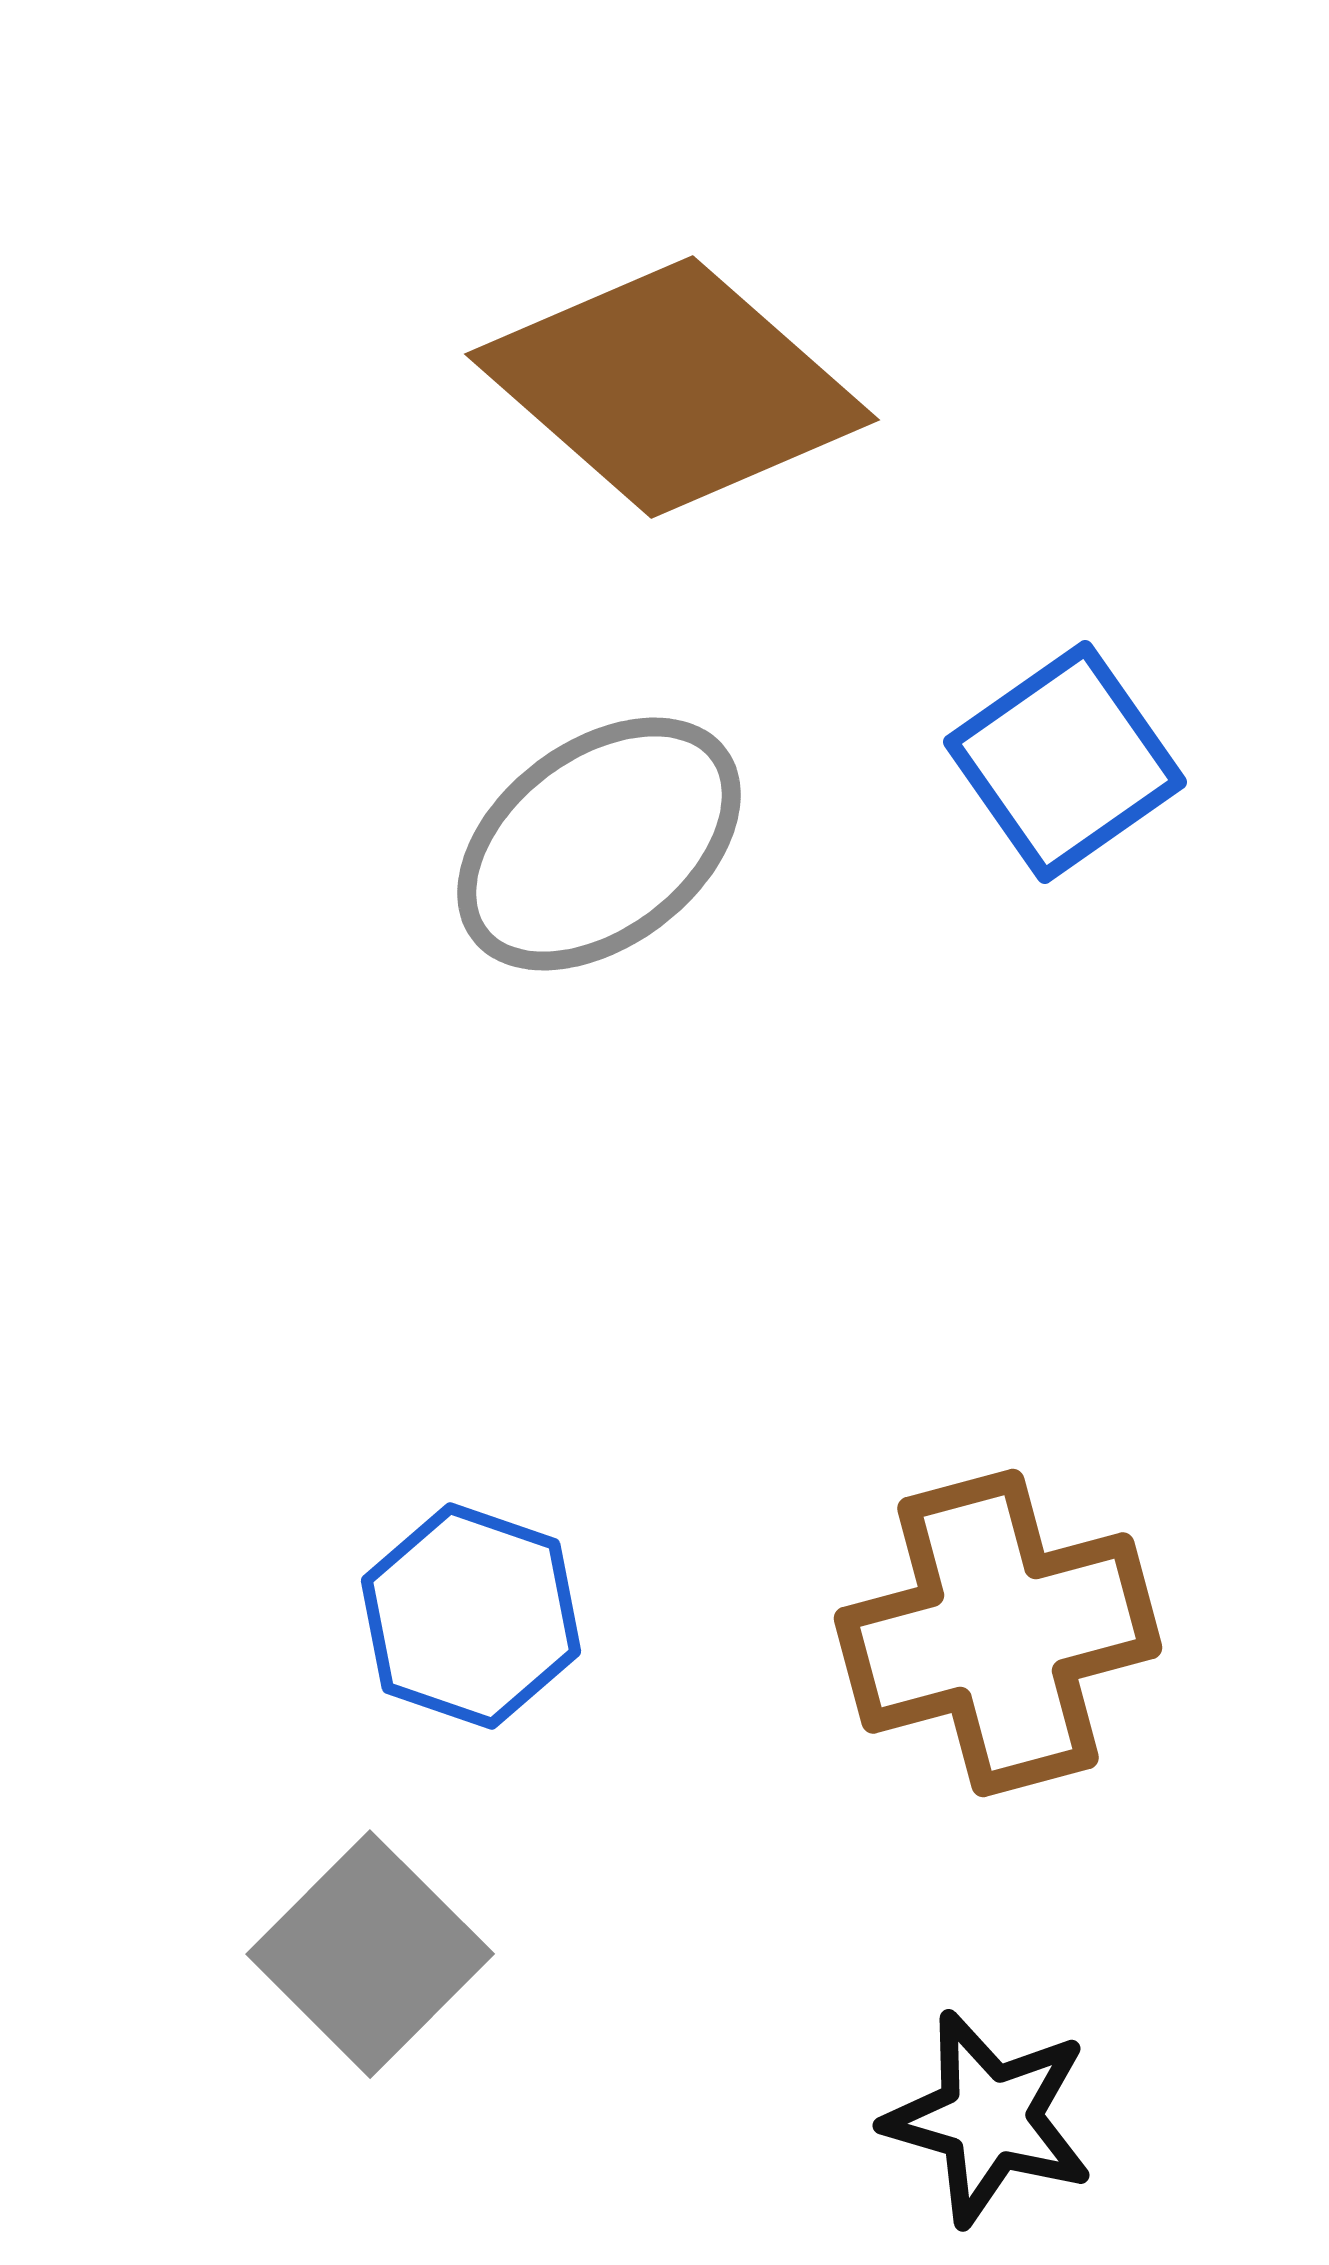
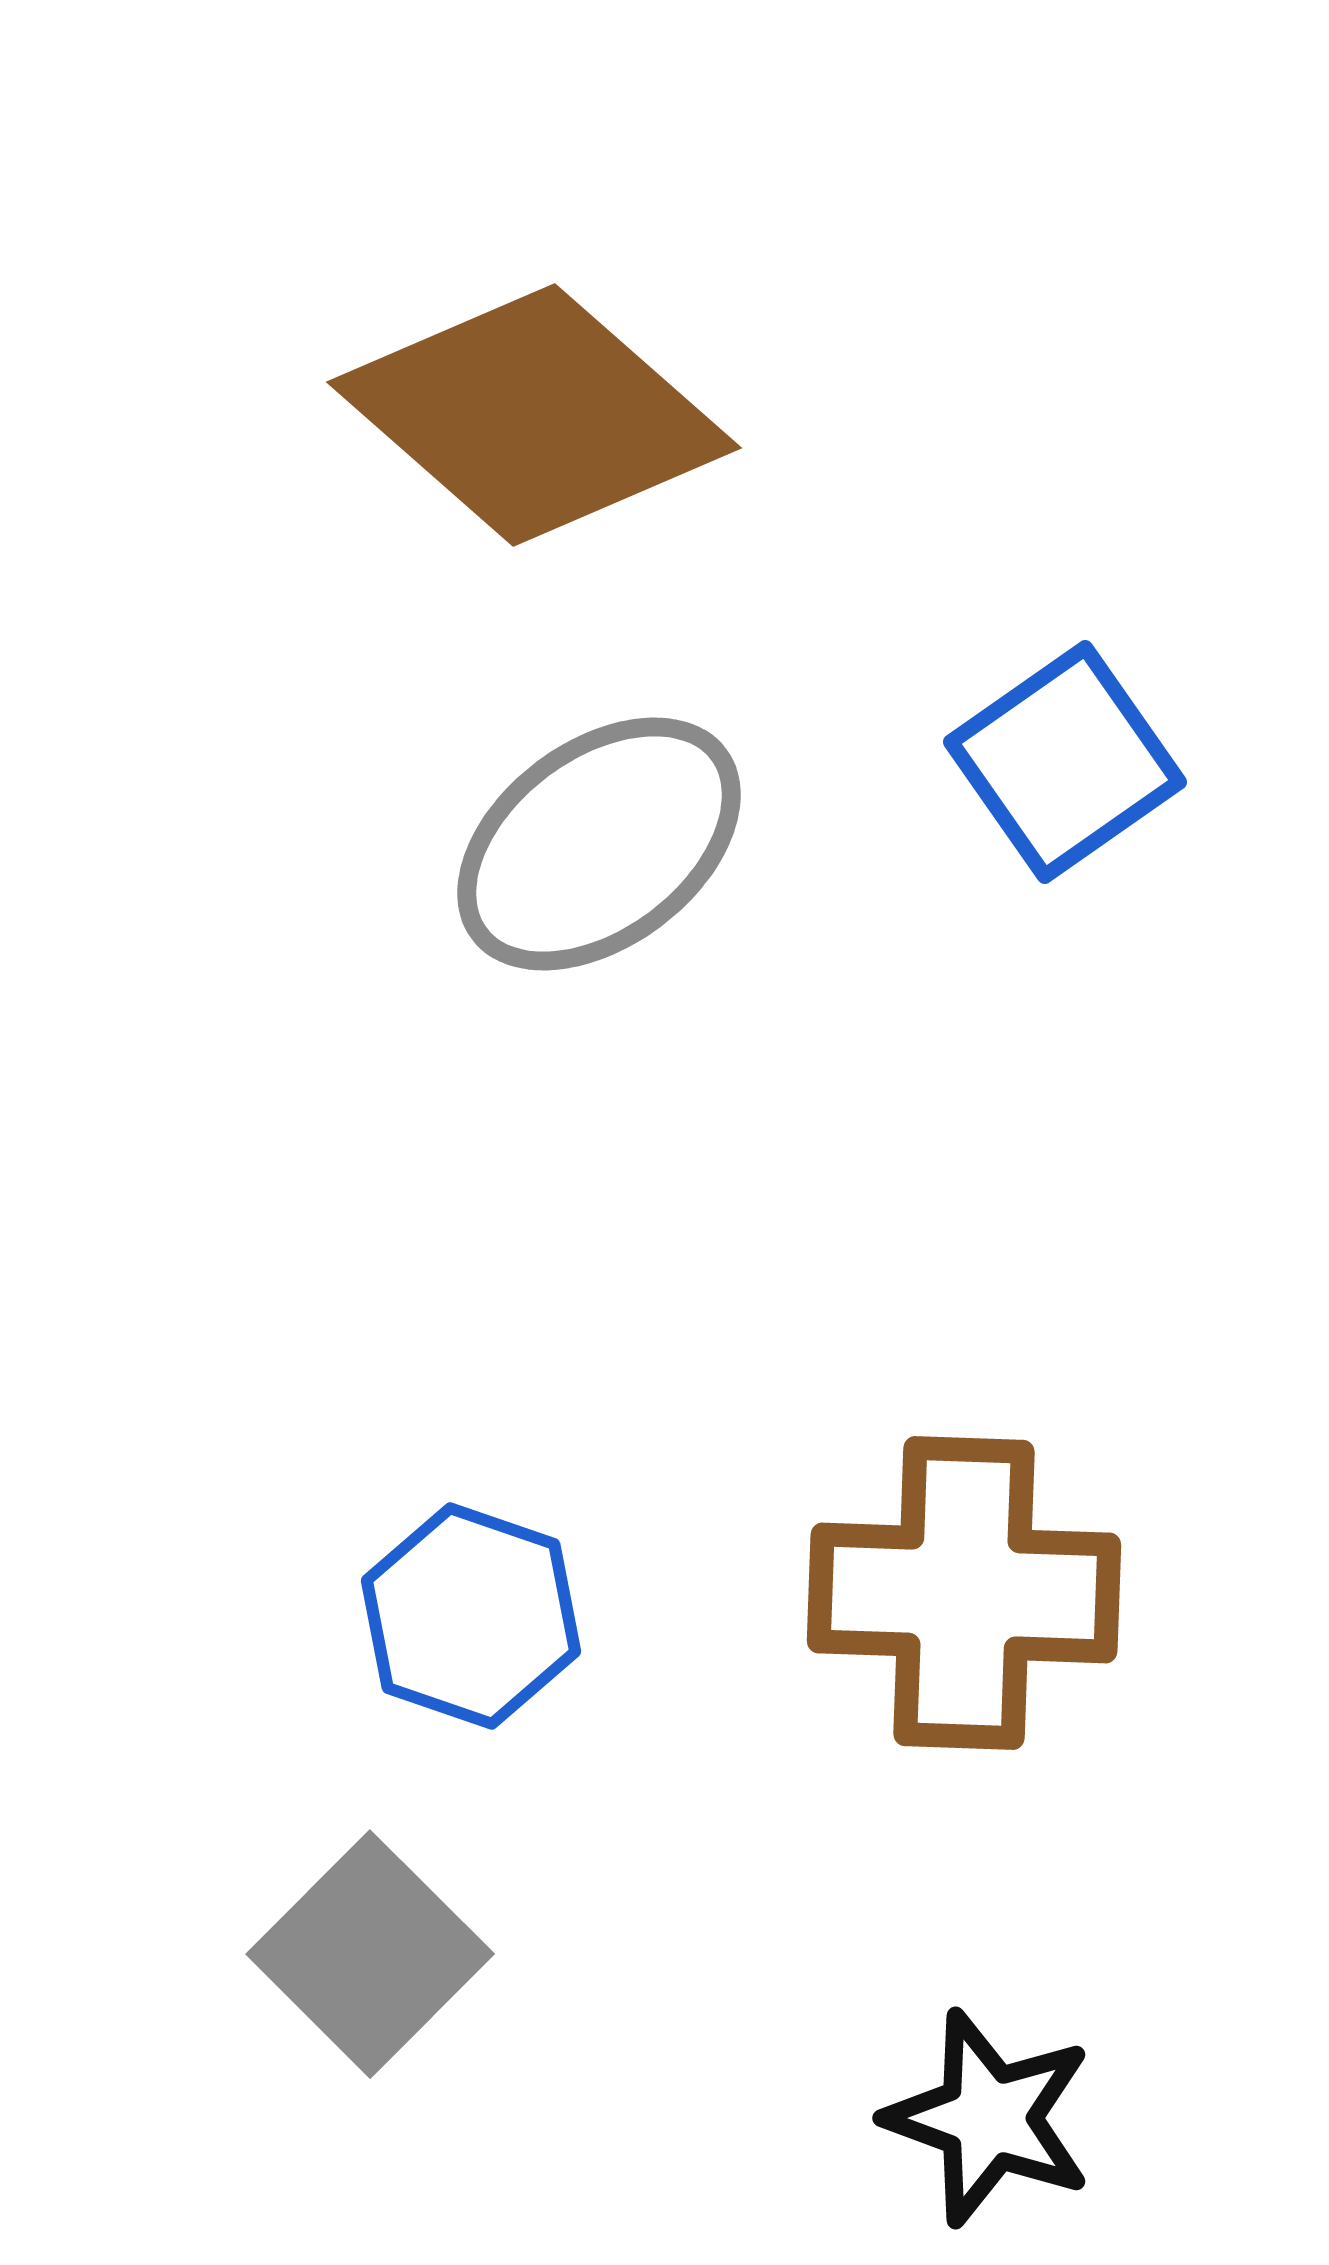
brown diamond: moved 138 px left, 28 px down
brown cross: moved 34 px left, 40 px up; rotated 17 degrees clockwise
black star: rotated 4 degrees clockwise
